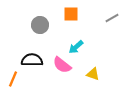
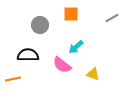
black semicircle: moved 4 px left, 5 px up
orange line: rotated 56 degrees clockwise
